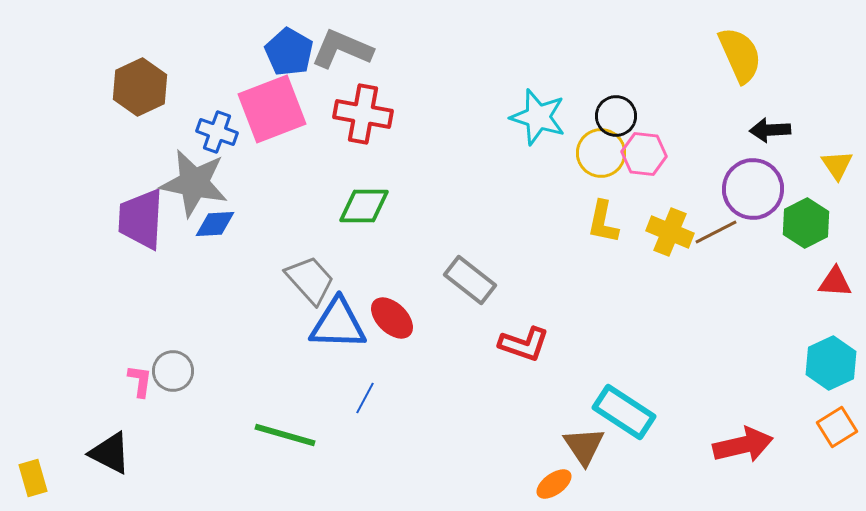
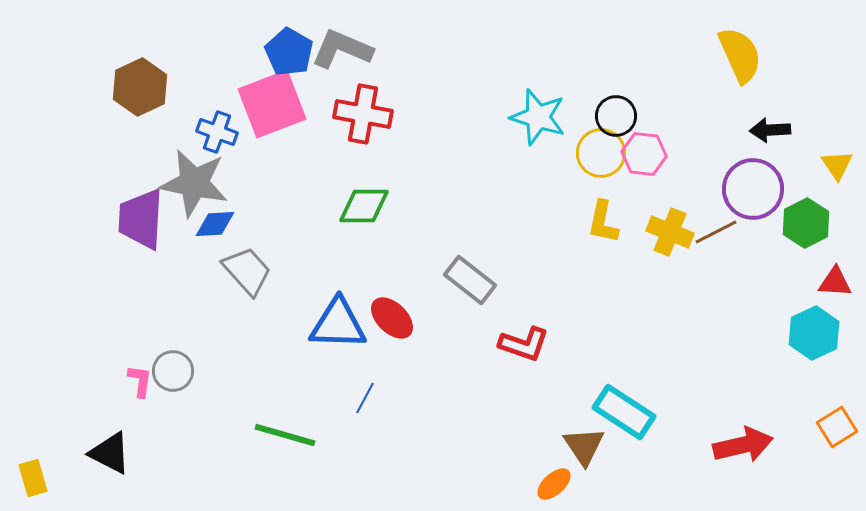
pink square: moved 5 px up
gray trapezoid: moved 63 px left, 9 px up
cyan hexagon: moved 17 px left, 30 px up
orange ellipse: rotated 6 degrees counterclockwise
